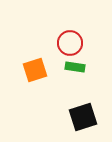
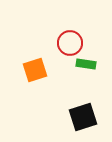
green rectangle: moved 11 px right, 3 px up
